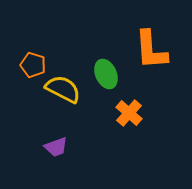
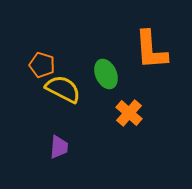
orange pentagon: moved 9 px right
purple trapezoid: moved 3 px right; rotated 65 degrees counterclockwise
